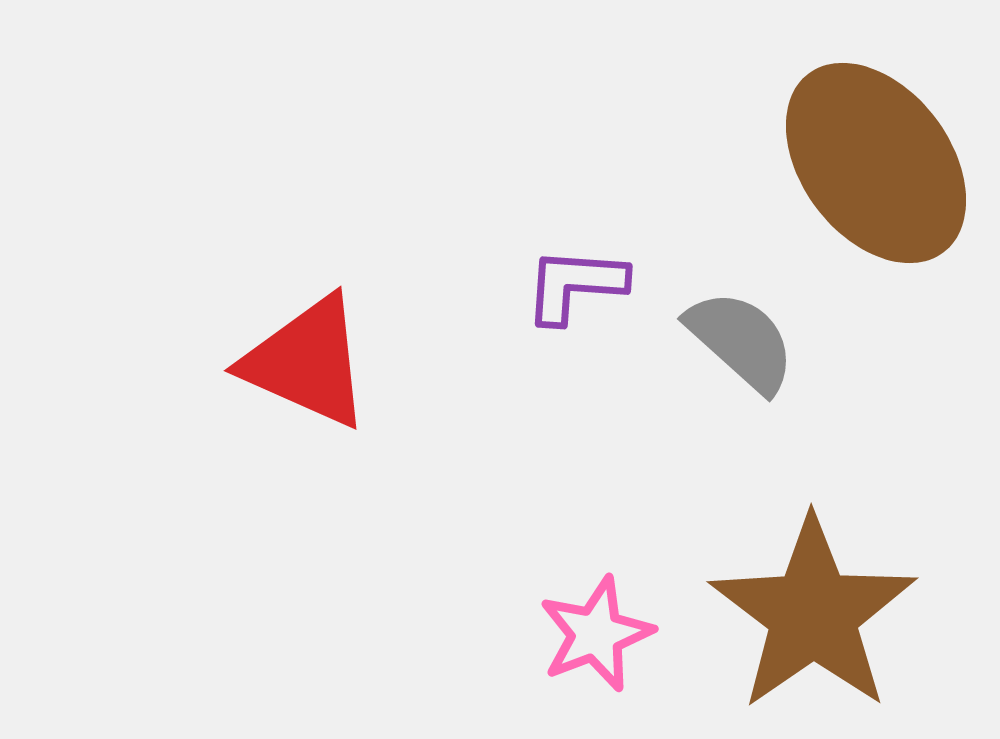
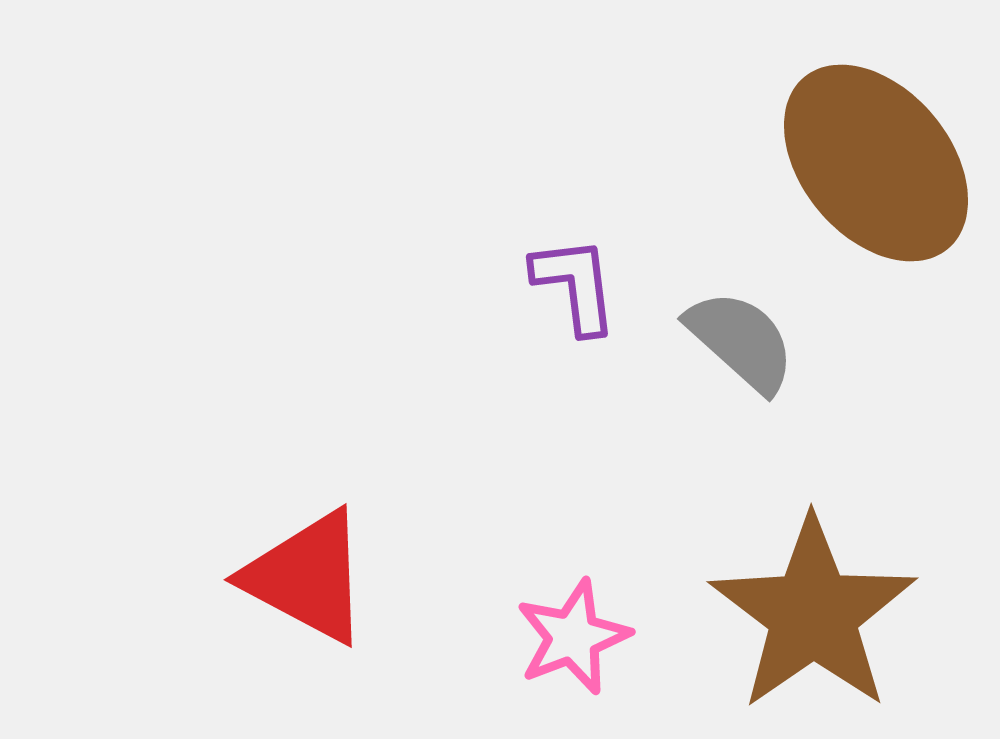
brown ellipse: rotated 3 degrees counterclockwise
purple L-shape: rotated 79 degrees clockwise
red triangle: moved 215 px down; rotated 4 degrees clockwise
pink star: moved 23 px left, 3 px down
